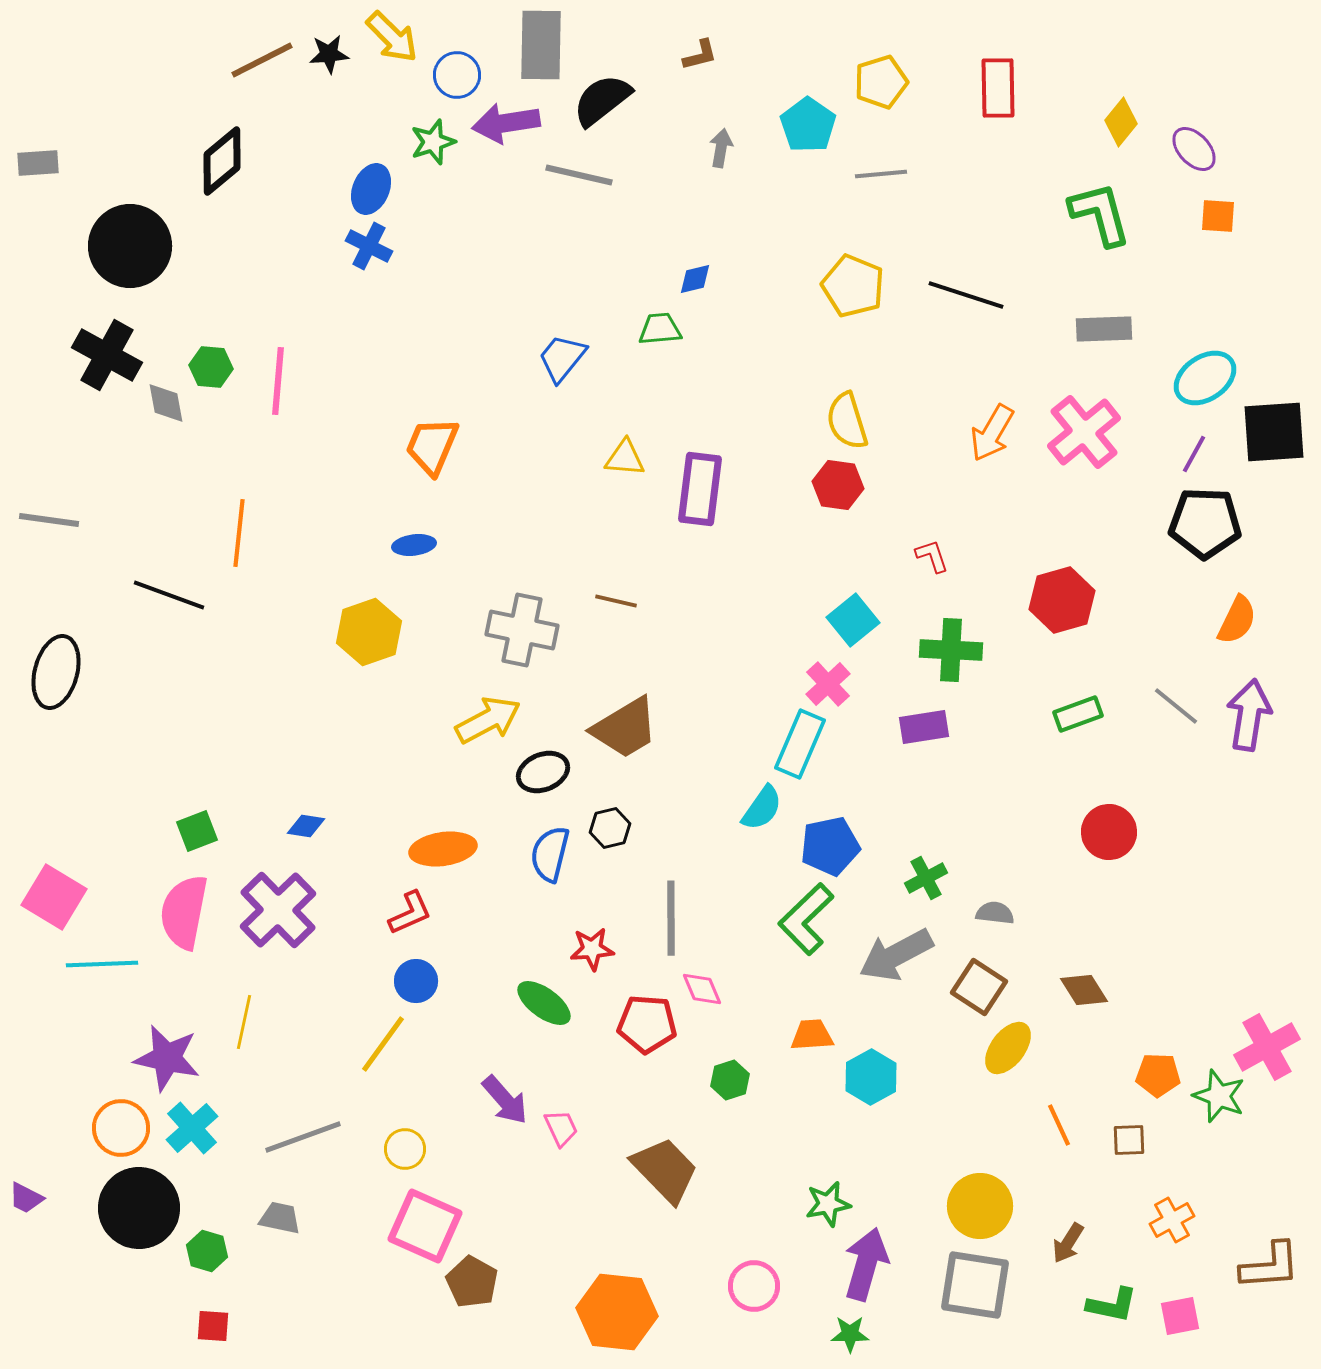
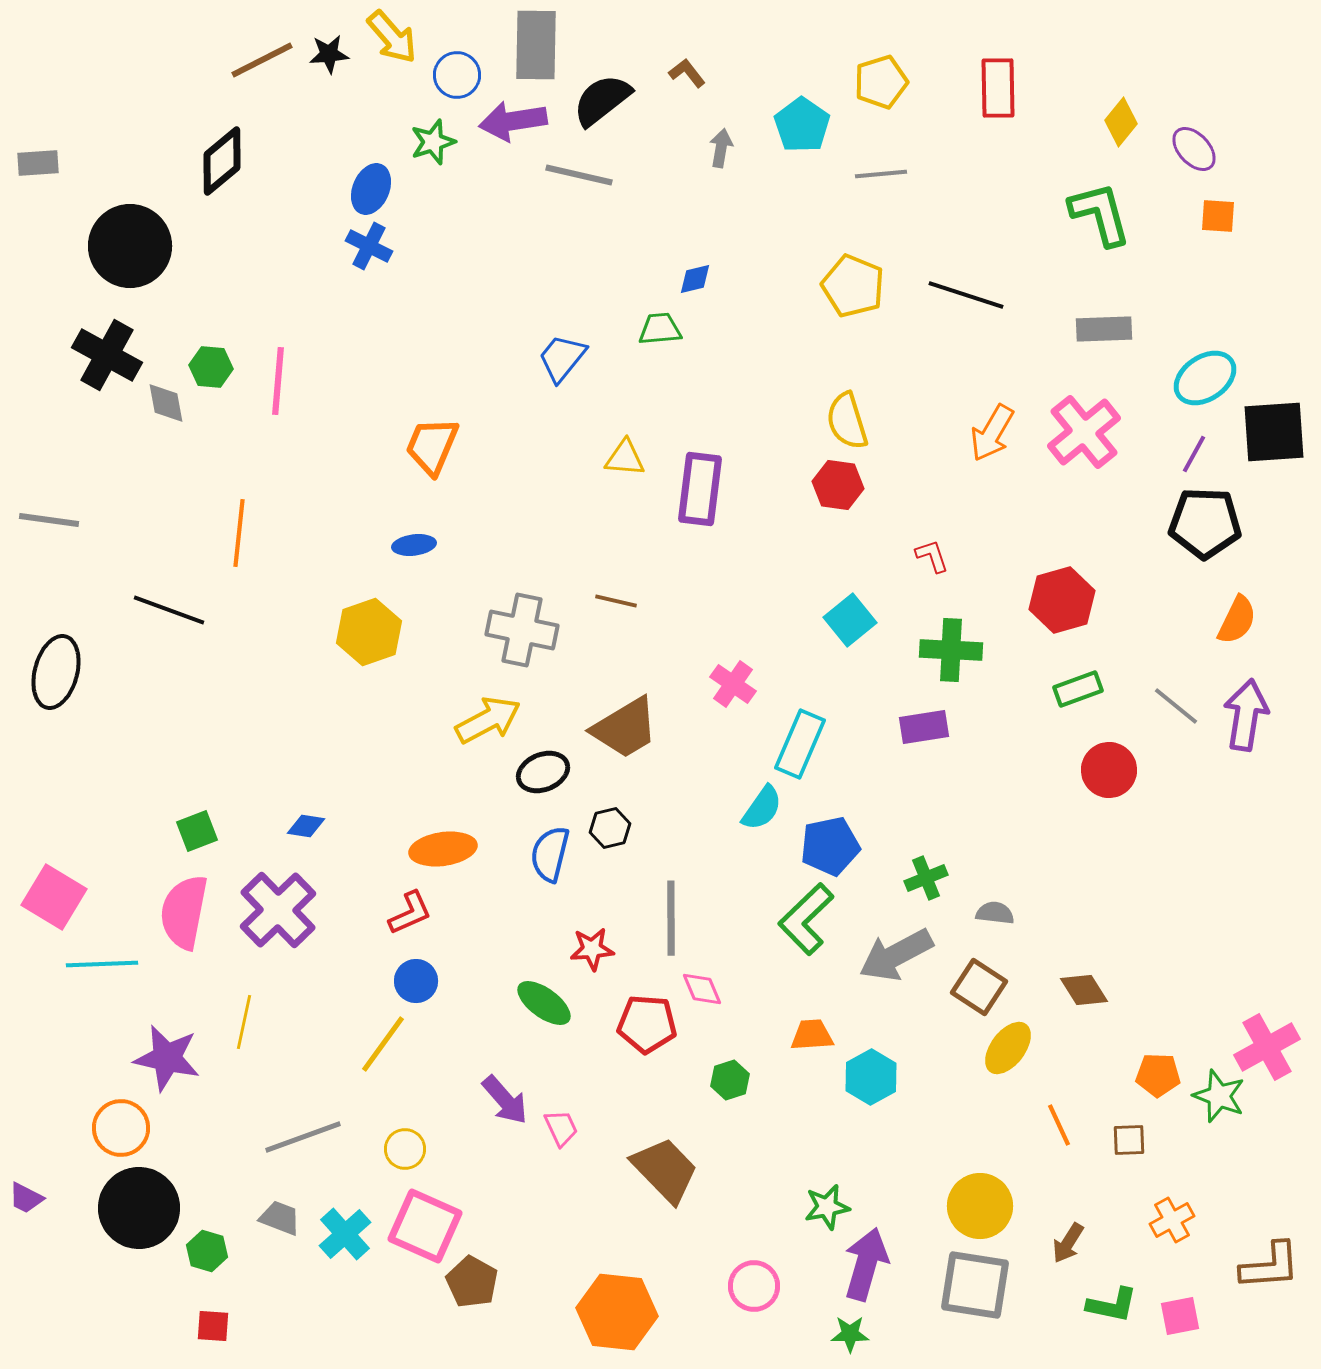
yellow arrow at (392, 37): rotated 4 degrees clockwise
gray rectangle at (541, 45): moved 5 px left
brown L-shape at (700, 55): moved 13 px left, 18 px down; rotated 114 degrees counterclockwise
purple arrow at (506, 123): moved 7 px right, 2 px up
cyan pentagon at (808, 125): moved 6 px left
black line at (169, 595): moved 15 px down
cyan square at (853, 620): moved 3 px left
pink cross at (828, 684): moved 95 px left; rotated 12 degrees counterclockwise
green rectangle at (1078, 714): moved 25 px up
purple arrow at (1249, 715): moved 3 px left
red circle at (1109, 832): moved 62 px up
green cross at (926, 878): rotated 6 degrees clockwise
cyan cross at (192, 1128): moved 153 px right, 106 px down
green star at (828, 1204): moved 1 px left, 3 px down
gray trapezoid at (280, 1218): rotated 9 degrees clockwise
